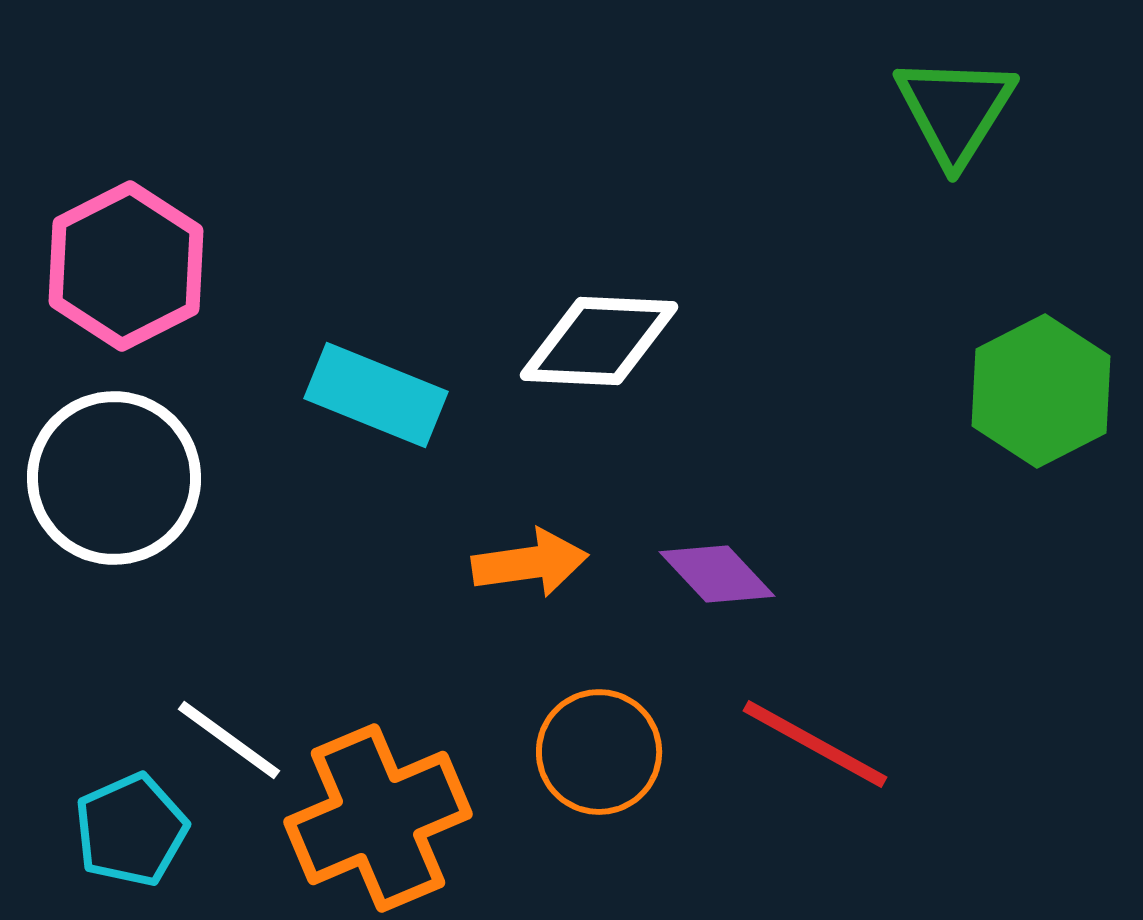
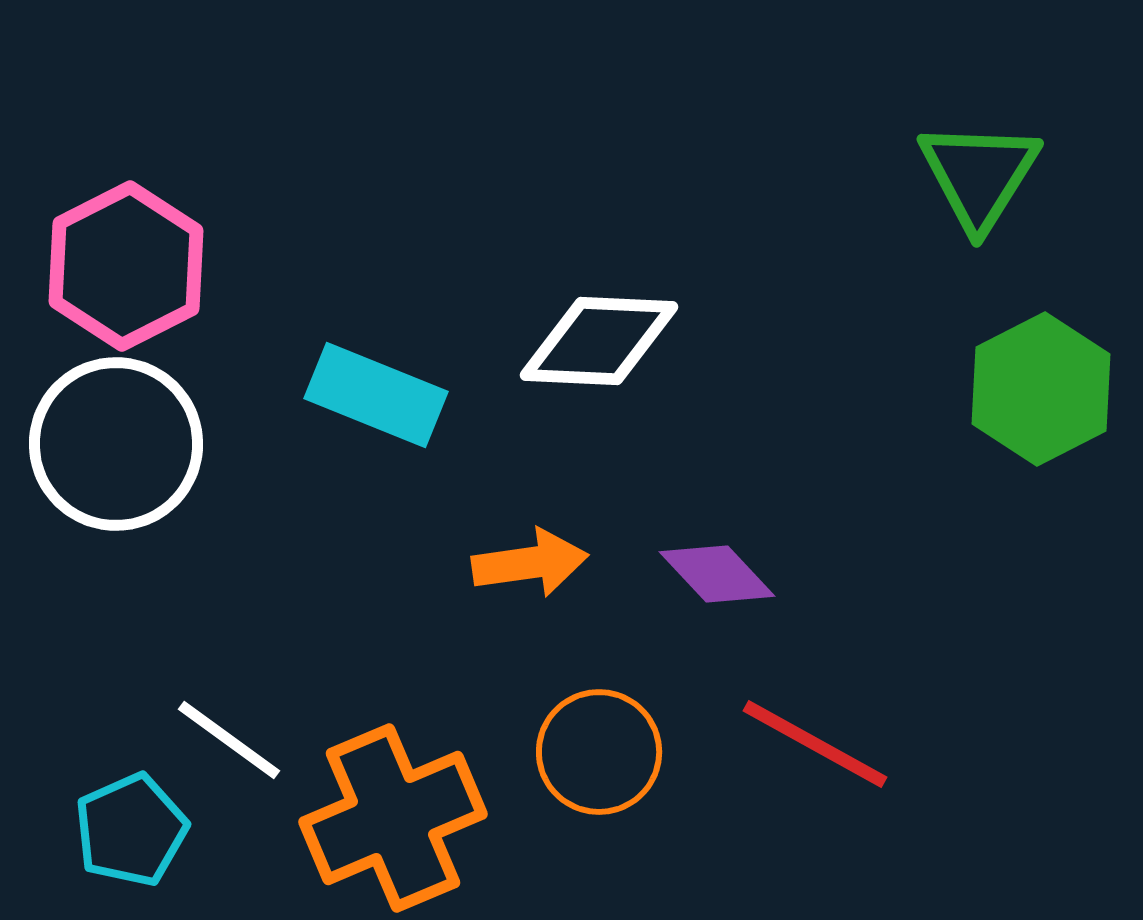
green triangle: moved 24 px right, 65 px down
green hexagon: moved 2 px up
white circle: moved 2 px right, 34 px up
orange cross: moved 15 px right
